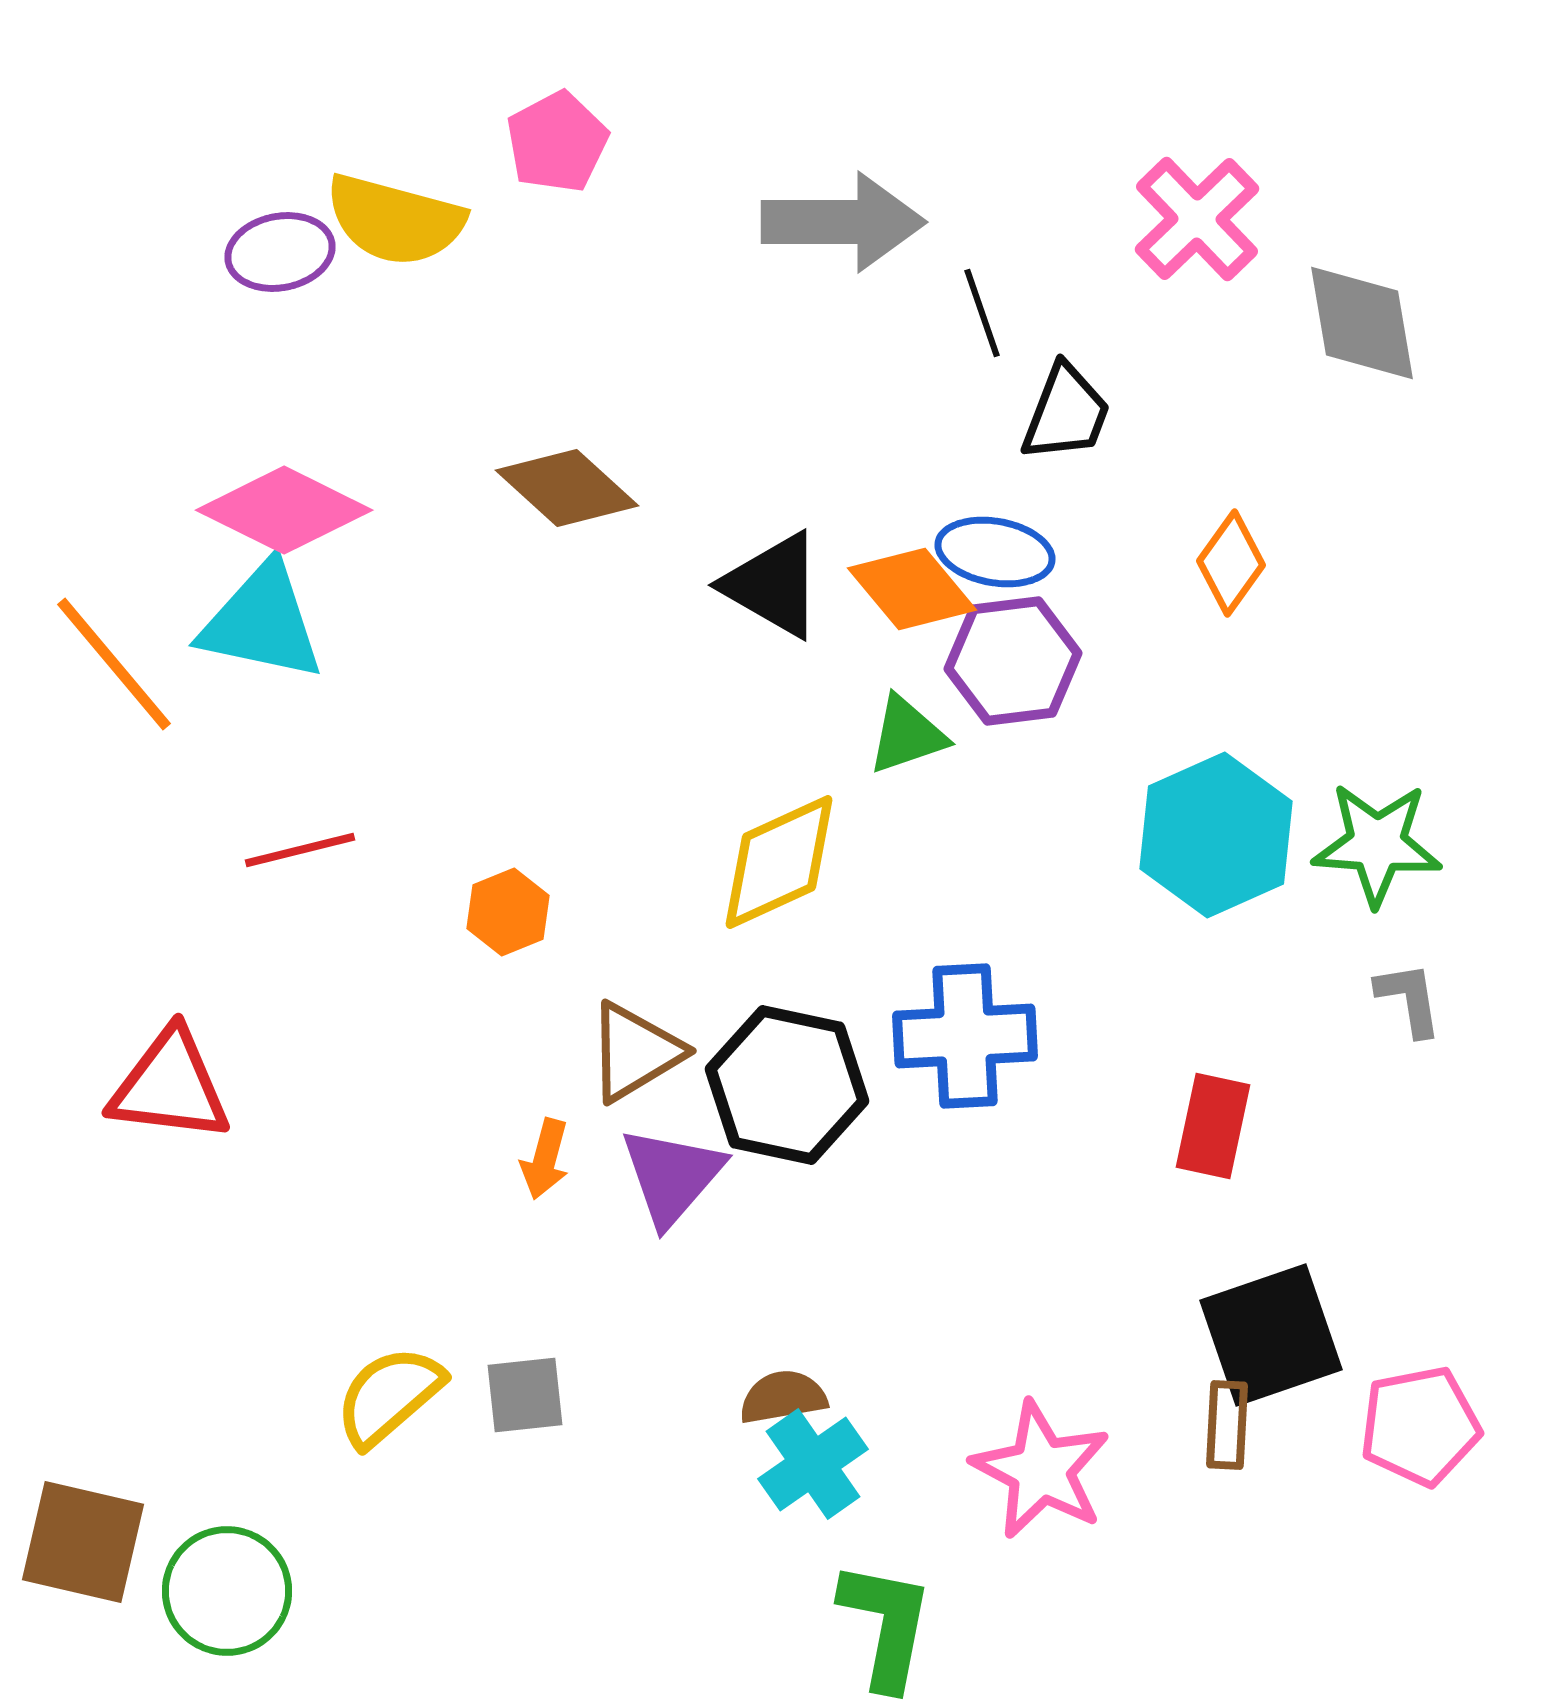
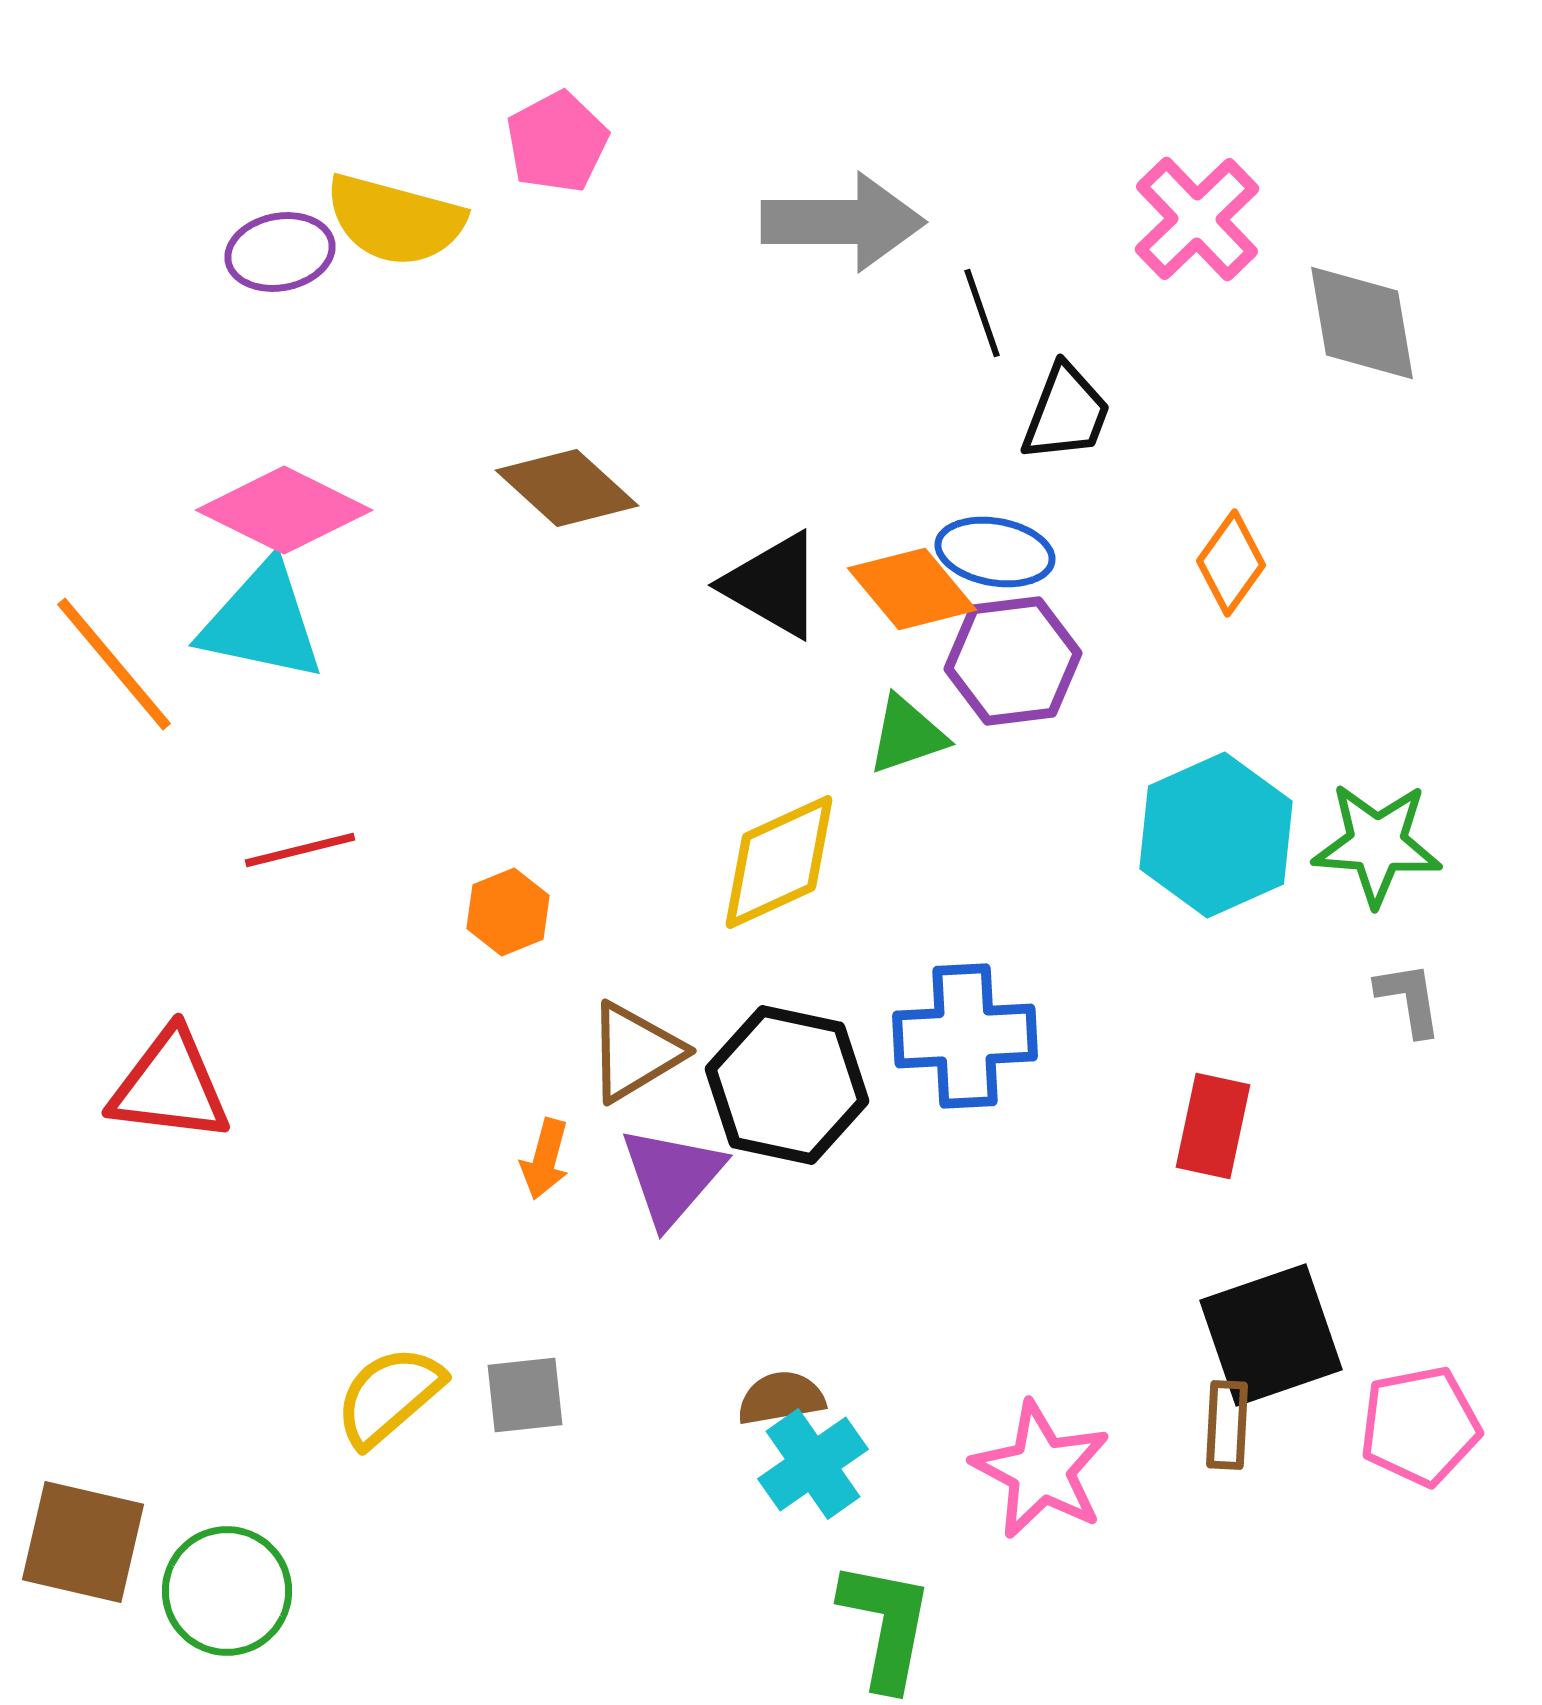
brown semicircle at (783, 1397): moved 2 px left, 1 px down
